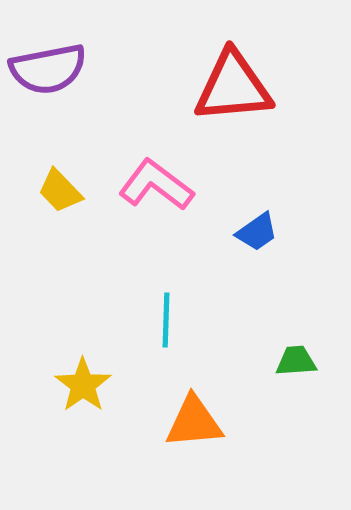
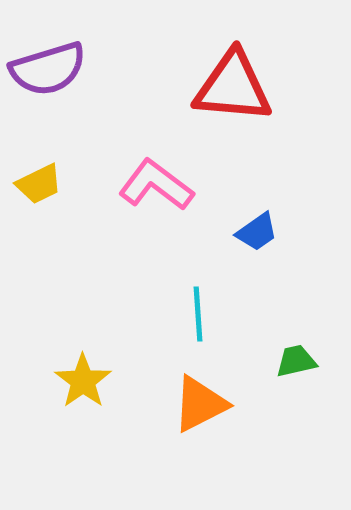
purple semicircle: rotated 6 degrees counterclockwise
red triangle: rotated 10 degrees clockwise
yellow trapezoid: moved 21 px left, 7 px up; rotated 72 degrees counterclockwise
cyan line: moved 32 px right, 6 px up; rotated 6 degrees counterclockwise
green trapezoid: rotated 9 degrees counterclockwise
yellow star: moved 4 px up
orange triangle: moved 6 px right, 18 px up; rotated 22 degrees counterclockwise
